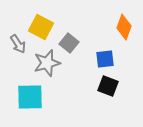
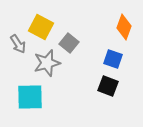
blue square: moved 8 px right; rotated 24 degrees clockwise
